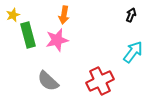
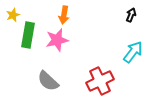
green rectangle: rotated 25 degrees clockwise
